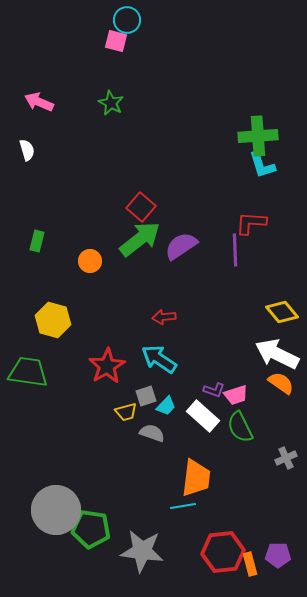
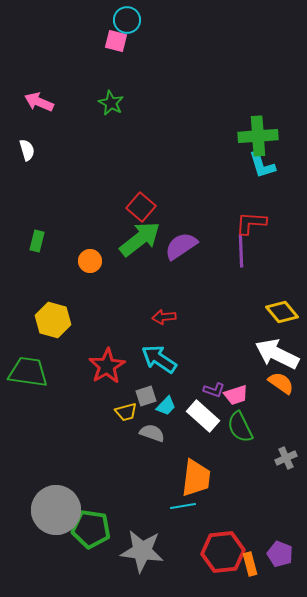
purple line: moved 6 px right, 1 px down
purple pentagon: moved 2 px right, 1 px up; rotated 20 degrees clockwise
